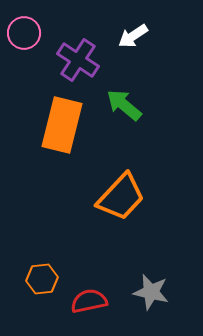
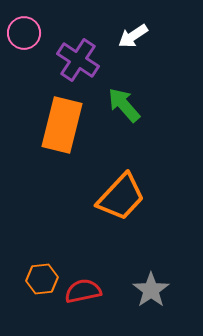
green arrow: rotated 9 degrees clockwise
gray star: moved 2 px up; rotated 24 degrees clockwise
red semicircle: moved 6 px left, 10 px up
